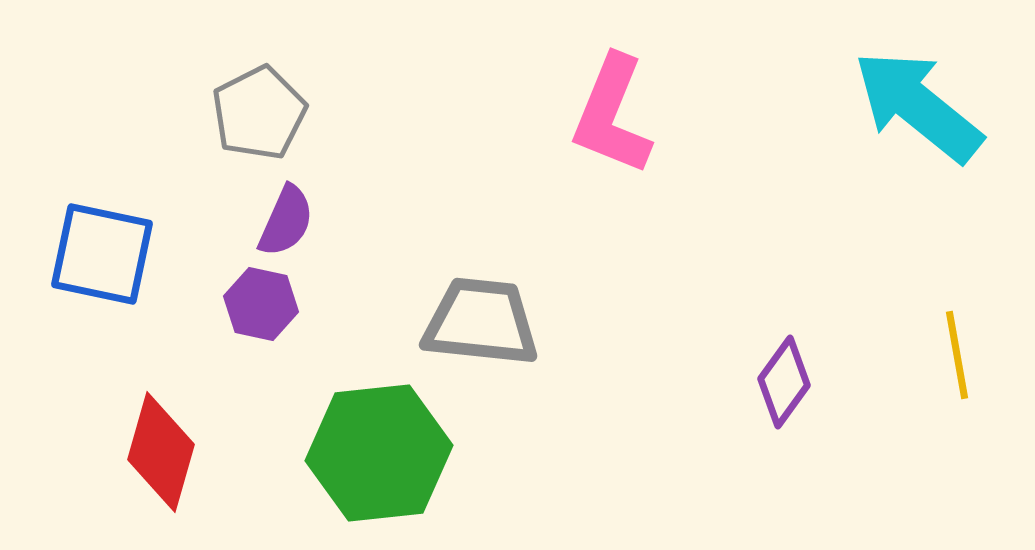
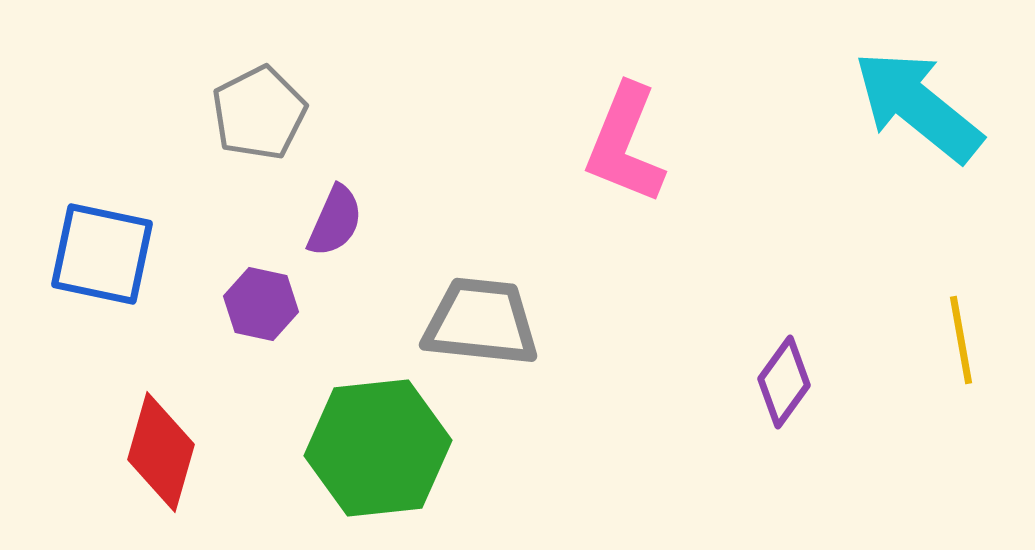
pink L-shape: moved 13 px right, 29 px down
purple semicircle: moved 49 px right
yellow line: moved 4 px right, 15 px up
green hexagon: moved 1 px left, 5 px up
